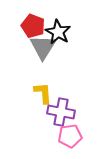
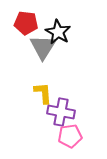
red pentagon: moved 7 px left, 3 px up; rotated 15 degrees counterclockwise
